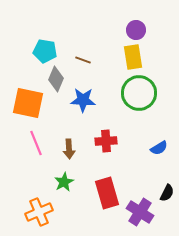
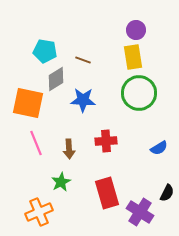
gray diamond: rotated 35 degrees clockwise
green star: moved 3 px left
